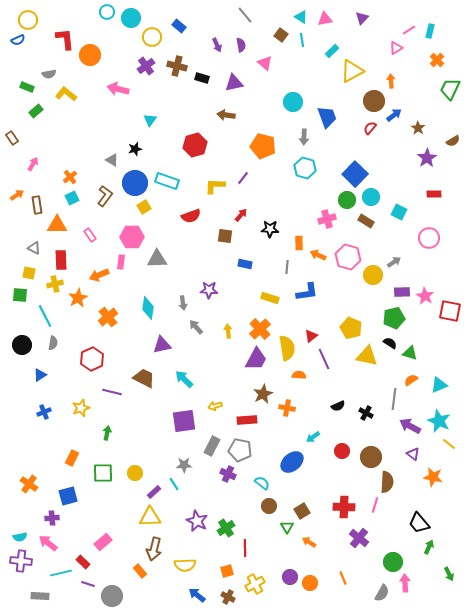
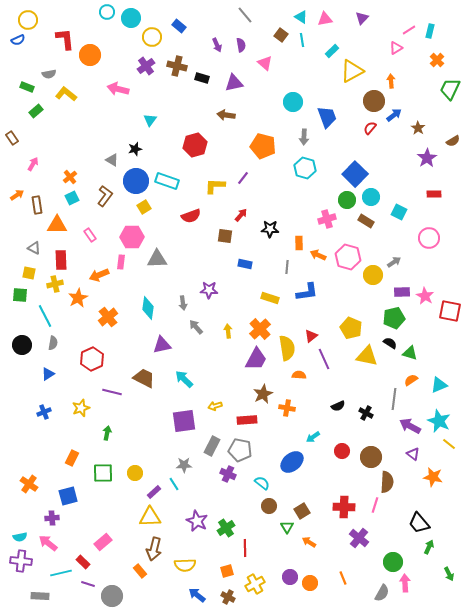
blue circle at (135, 183): moved 1 px right, 2 px up
blue triangle at (40, 375): moved 8 px right, 1 px up
